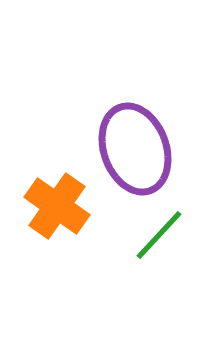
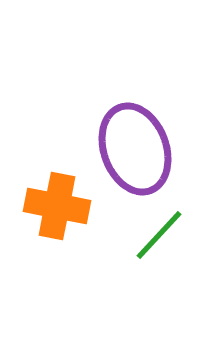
orange cross: rotated 24 degrees counterclockwise
